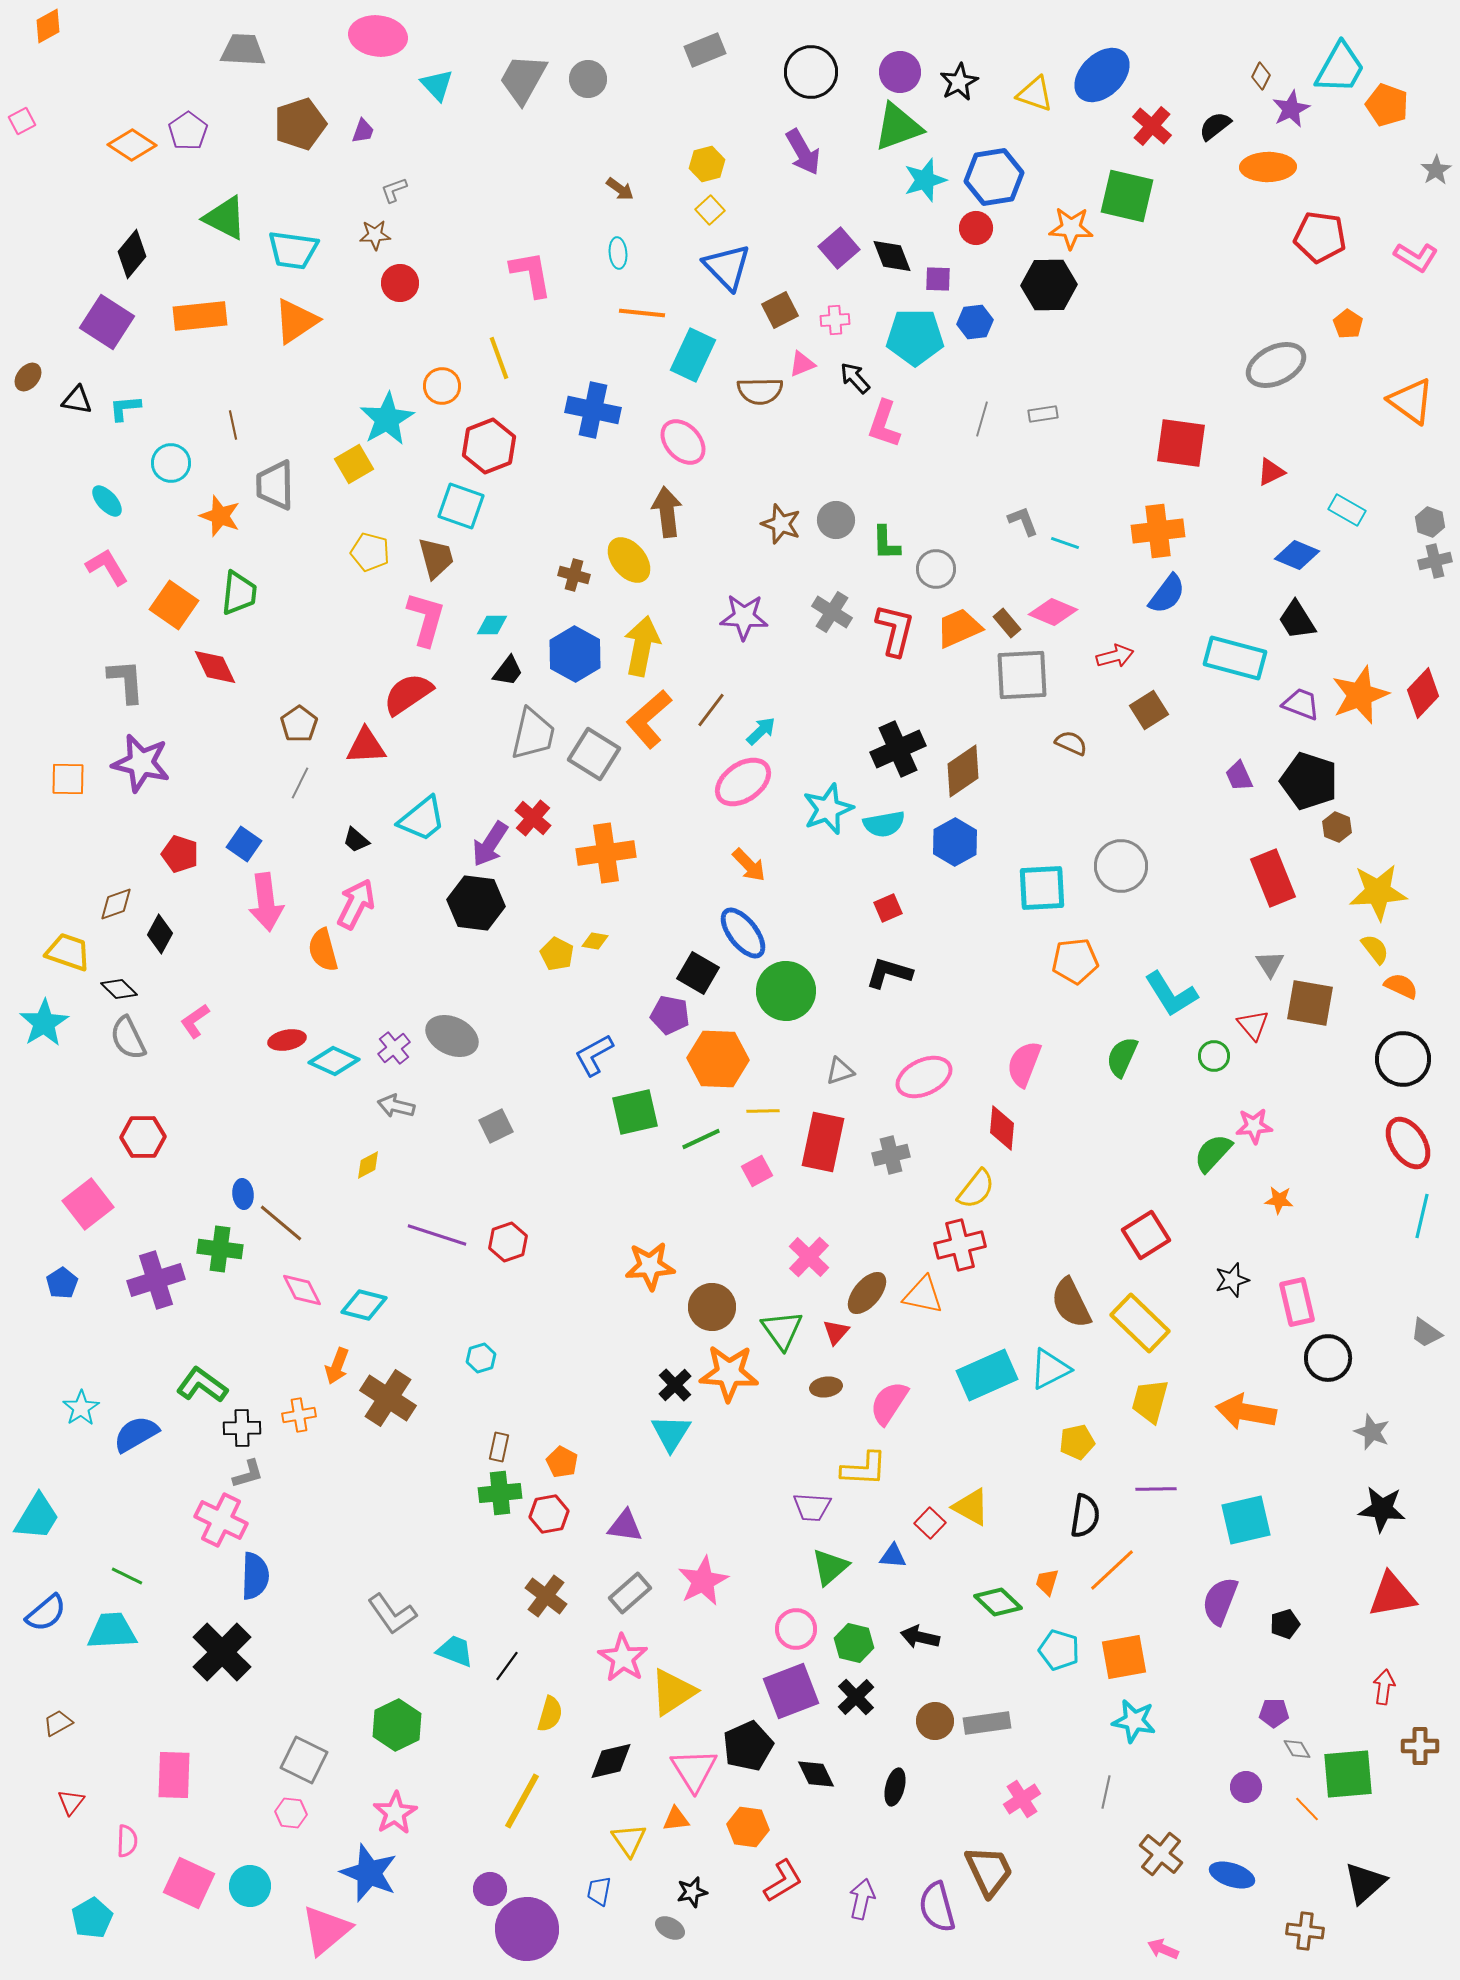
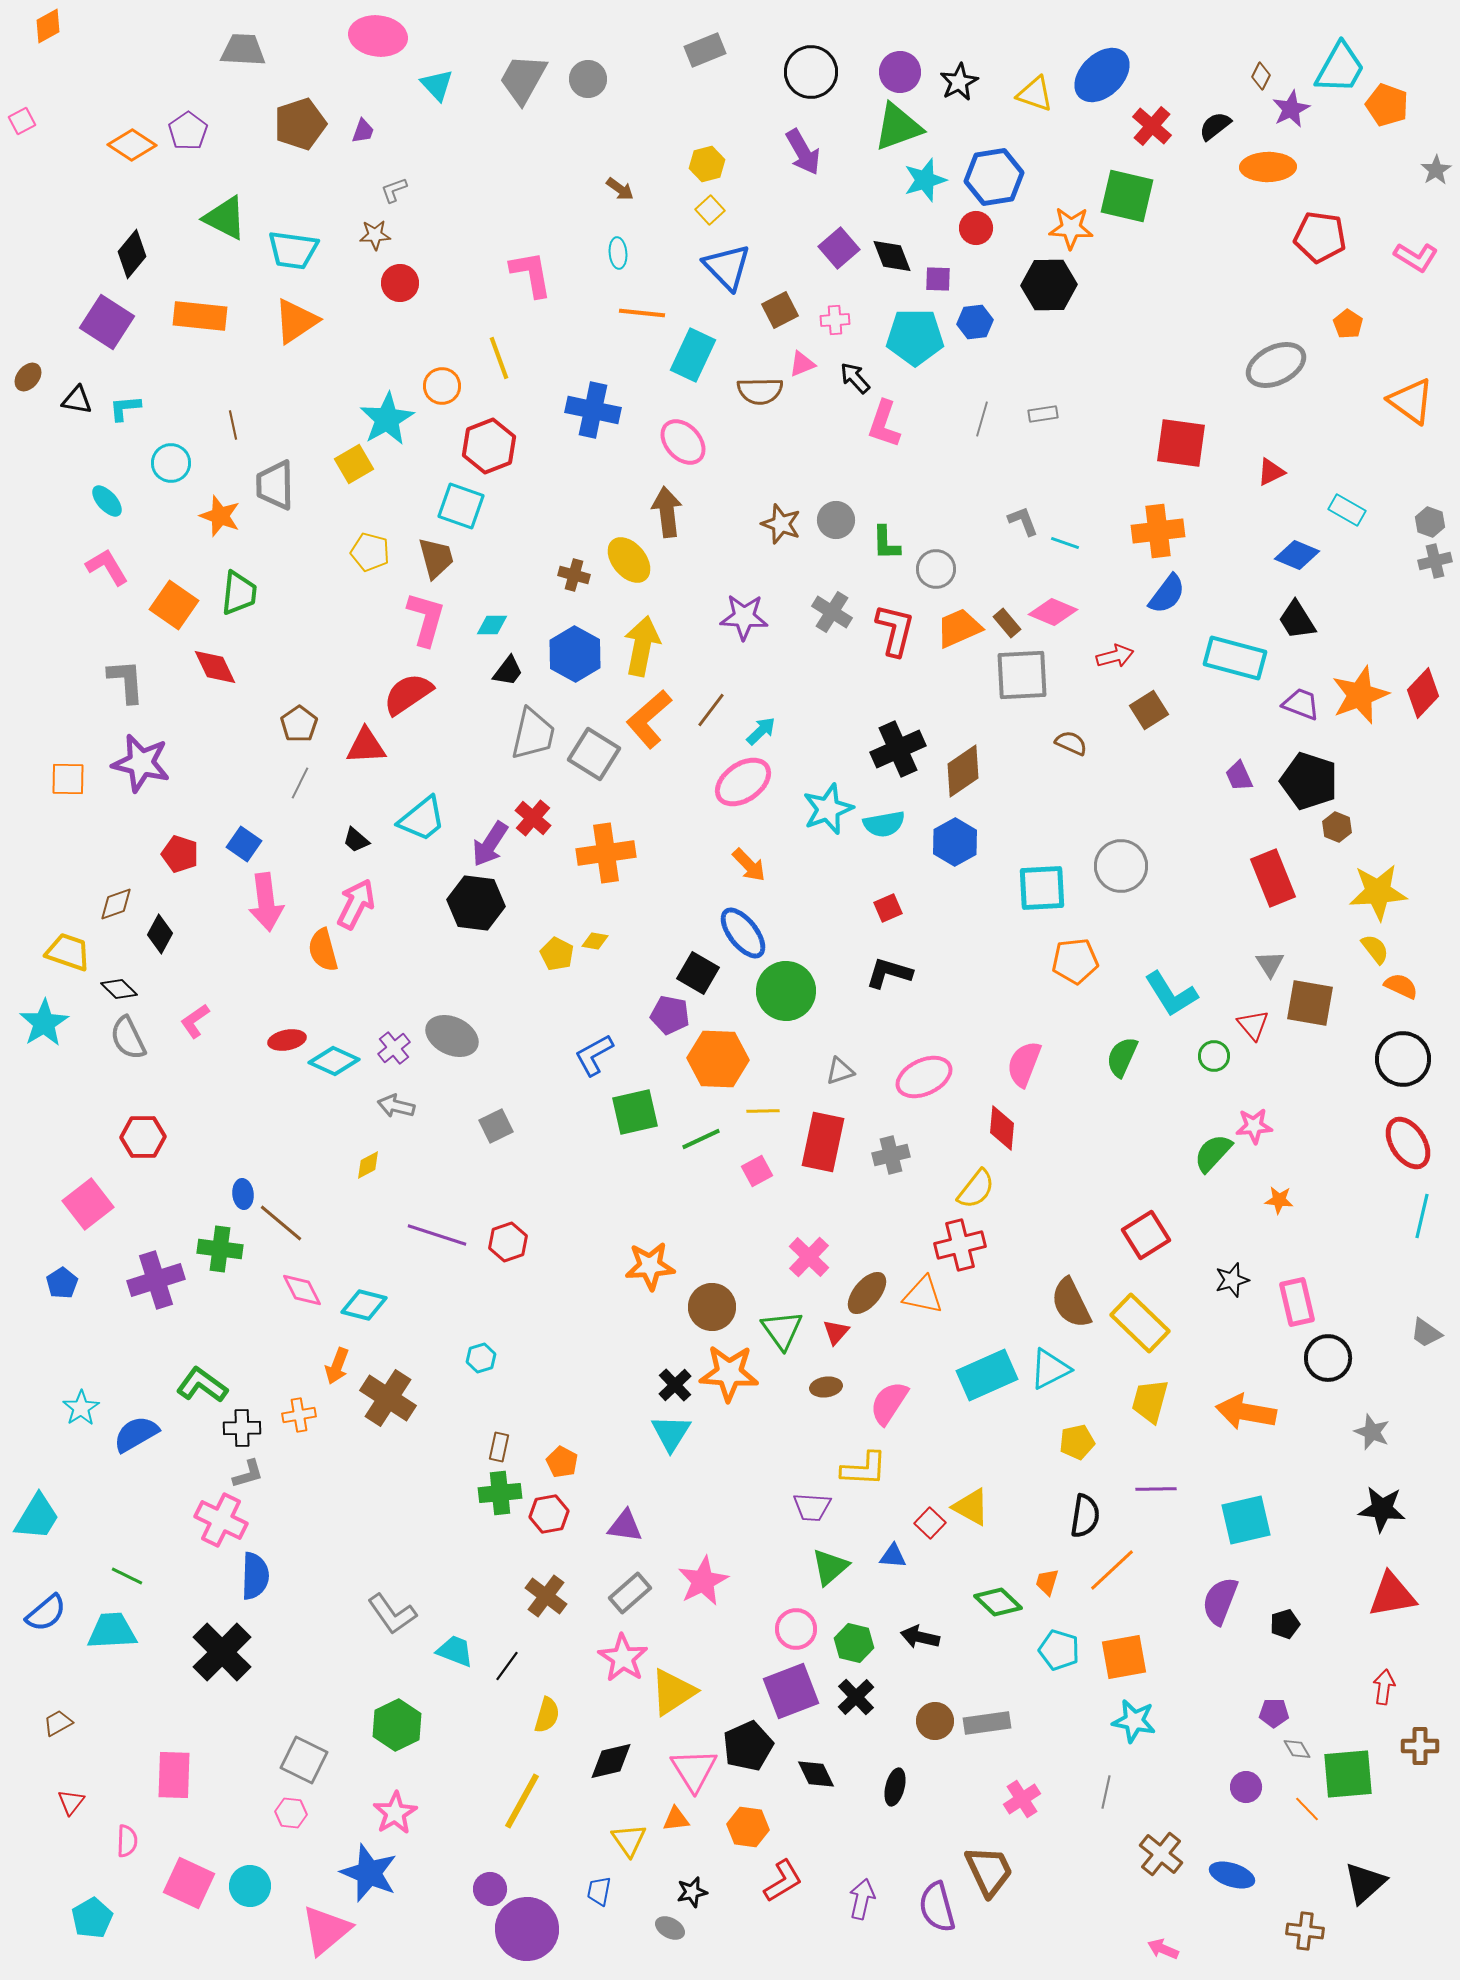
orange rectangle at (200, 316): rotated 12 degrees clockwise
yellow semicircle at (550, 1714): moved 3 px left, 1 px down
